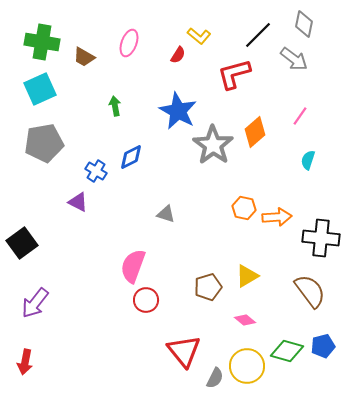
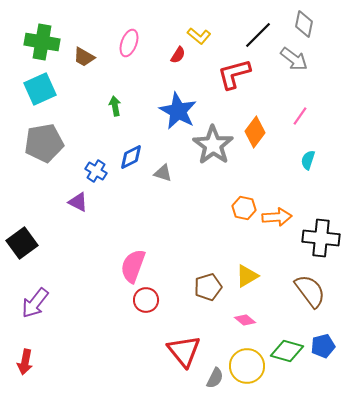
orange diamond: rotated 12 degrees counterclockwise
gray triangle: moved 3 px left, 41 px up
